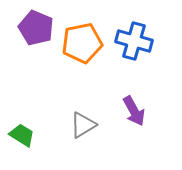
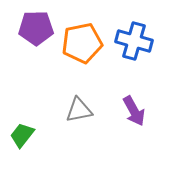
purple pentagon: rotated 24 degrees counterclockwise
gray triangle: moved 4 px left, 15 px up; rotated 20 degrees clockwise
green trapezoid: rotated 84 degrees counterclockwise
